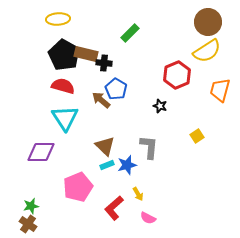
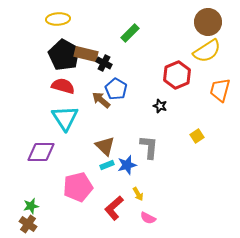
black cross: rotated 21 degrees clockwise
pink pentagon: rotated 8 degrees clockwise
